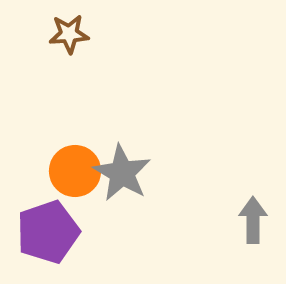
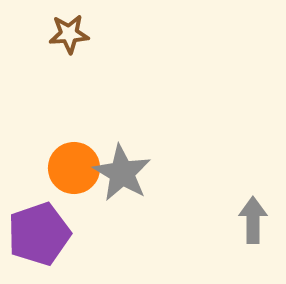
orange circle: moved 1 px left, 3 px up
purple pentagon: moved 9 px left, 2 px down
